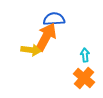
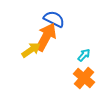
blue semicircle: rotated 30 degrees clockwise
yellow arrow: rotated 42 degrees counterclockwise
cyan arrow: moved 1 px left; rotated 48 degrees clockwise
